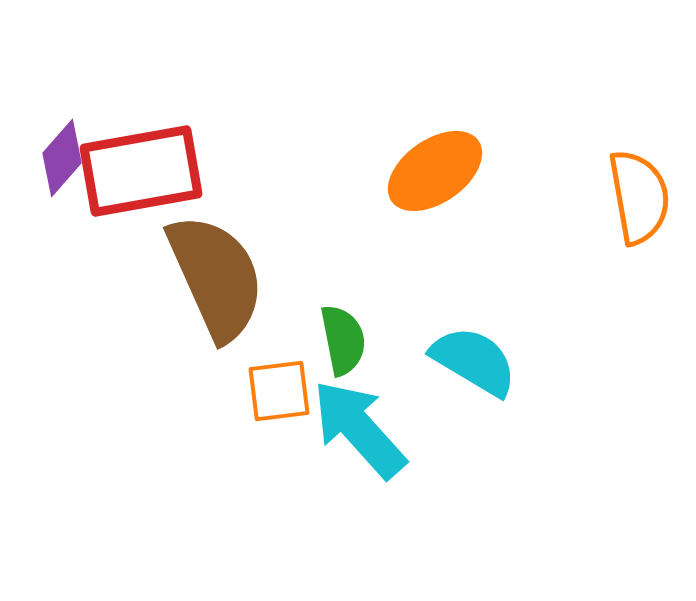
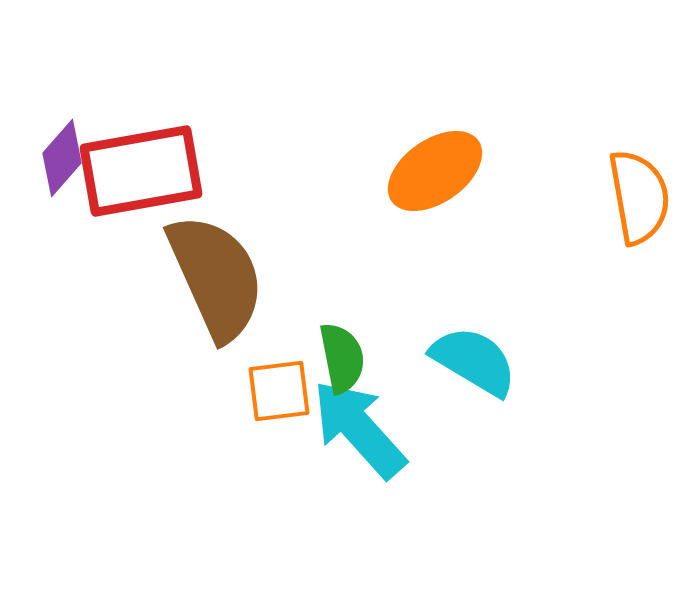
green semicircle: moved 1 px left, 18 px down
